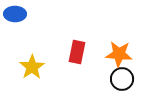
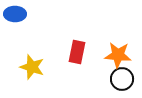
orange star: moved 1 px left, 1 px down
yellow star: rotated 20 degrees counterclockwise
